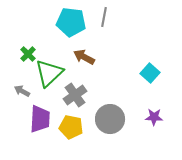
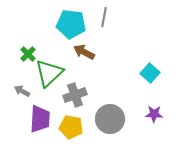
cyan pentagon: moved 2 px down
brown arrow: moved 5 px up
gray cross: rotated 15 degrees clockwise
purple star: moved 3 px up
